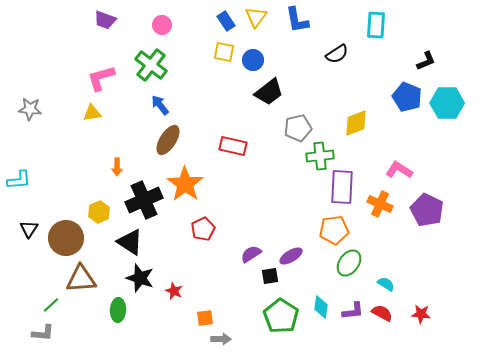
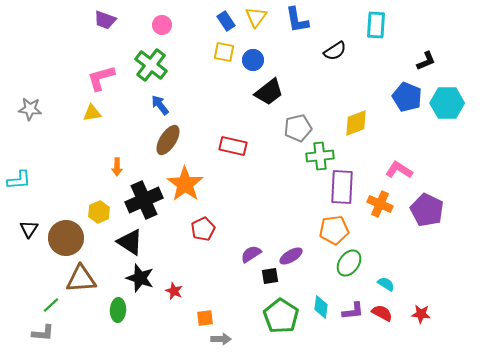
black semicircle at (337, 54): moved 2 px left, 3 px up
